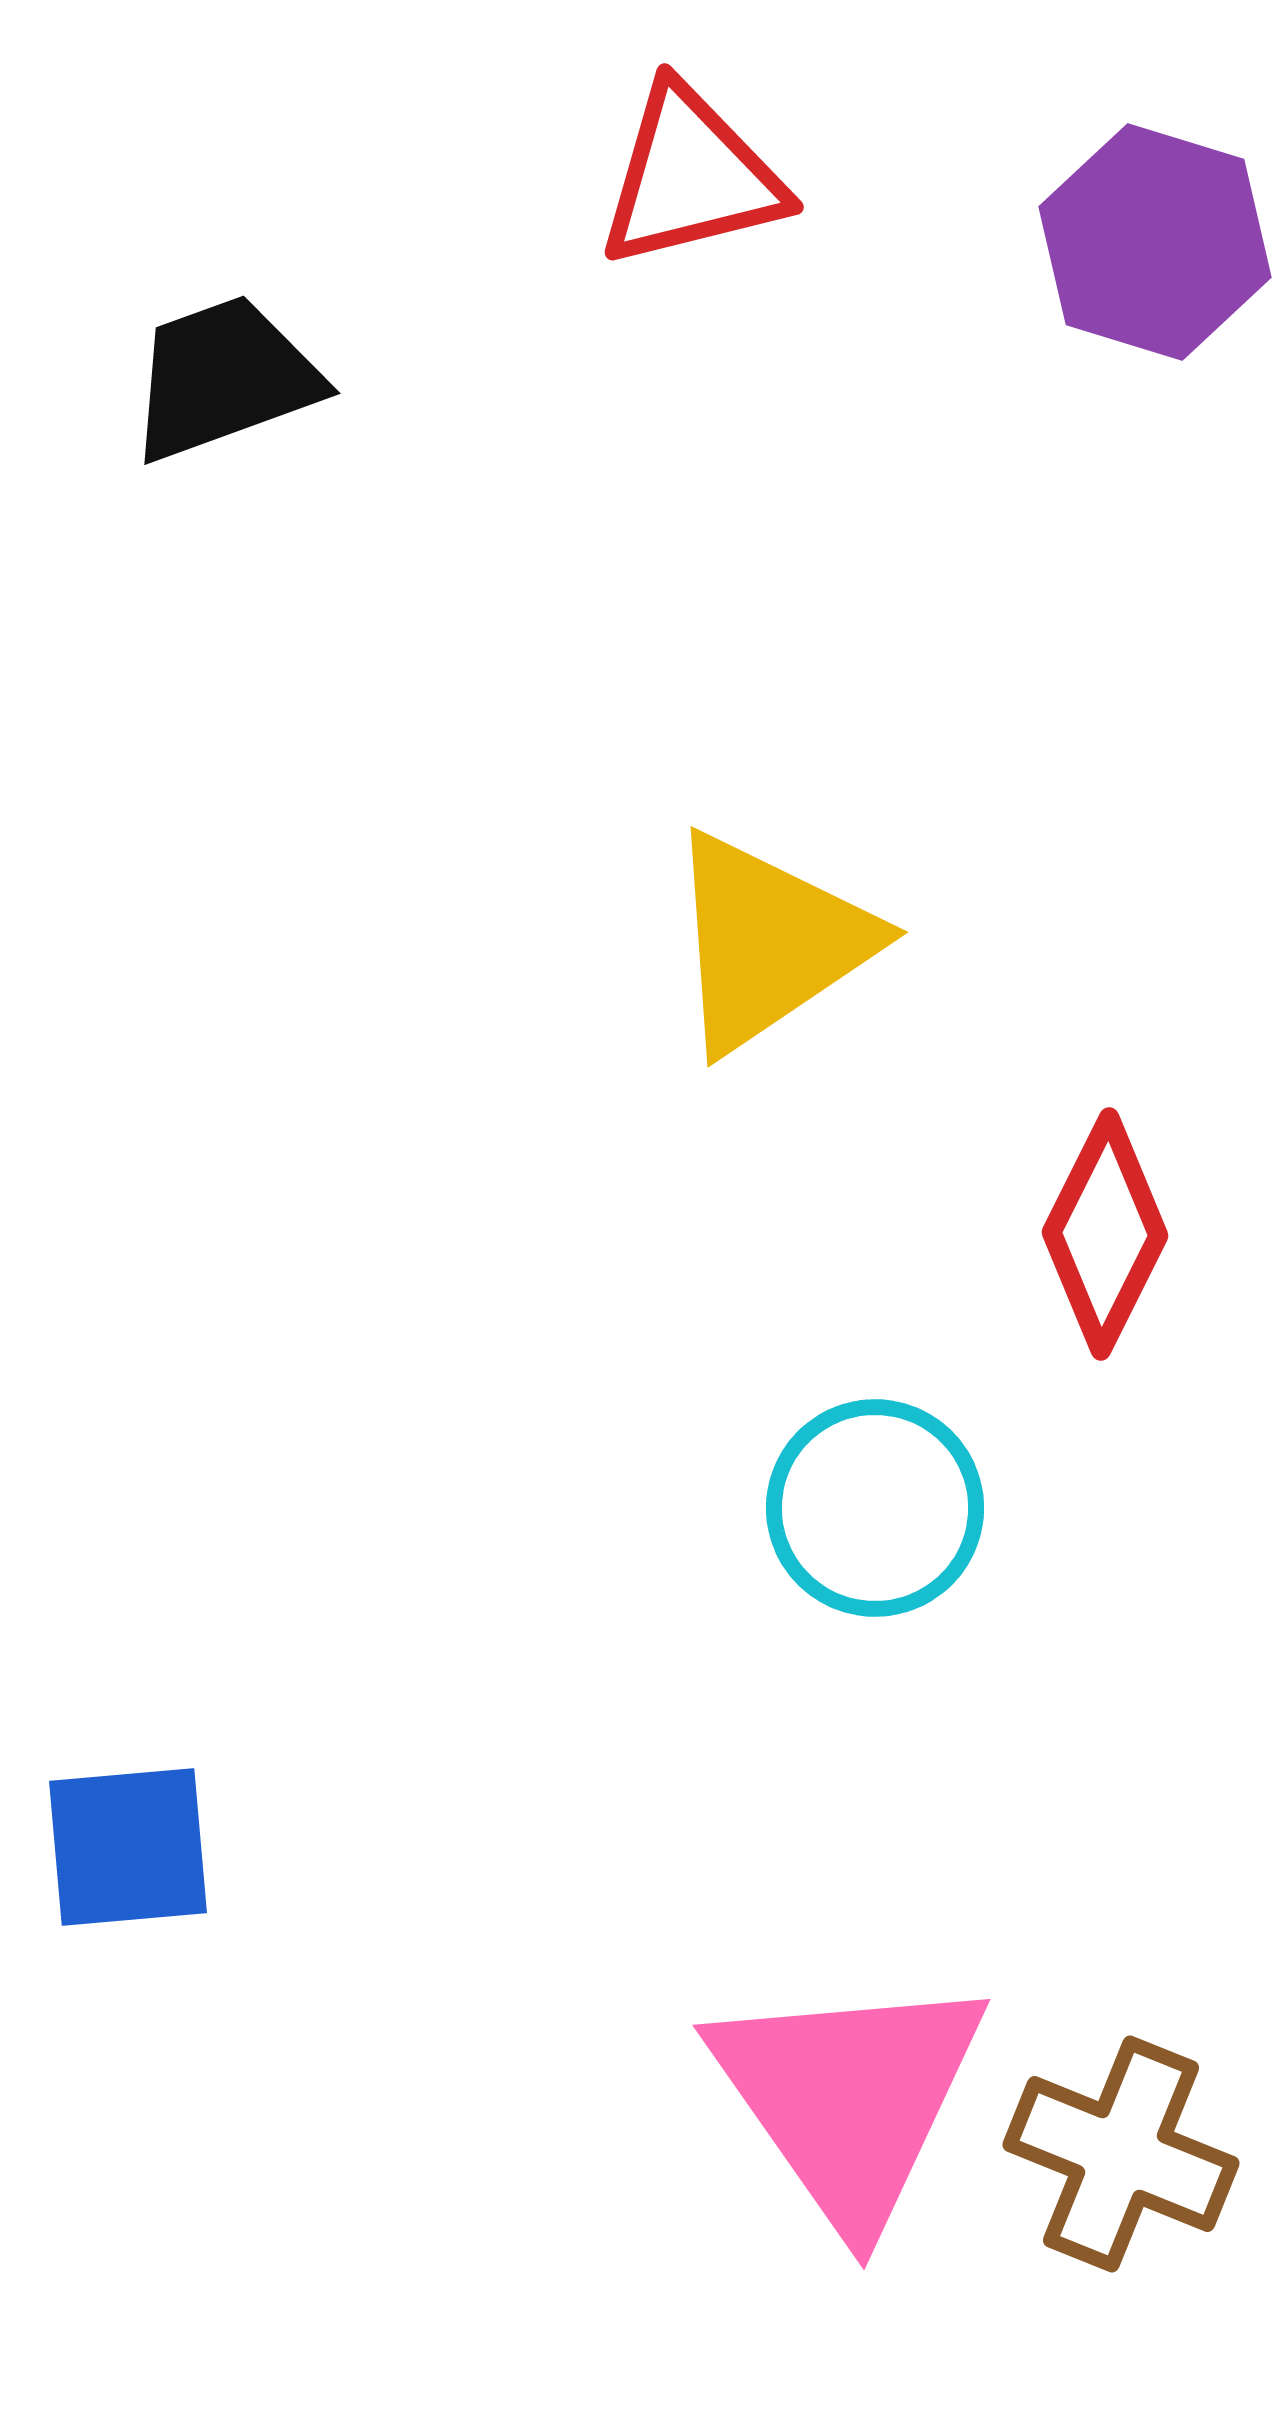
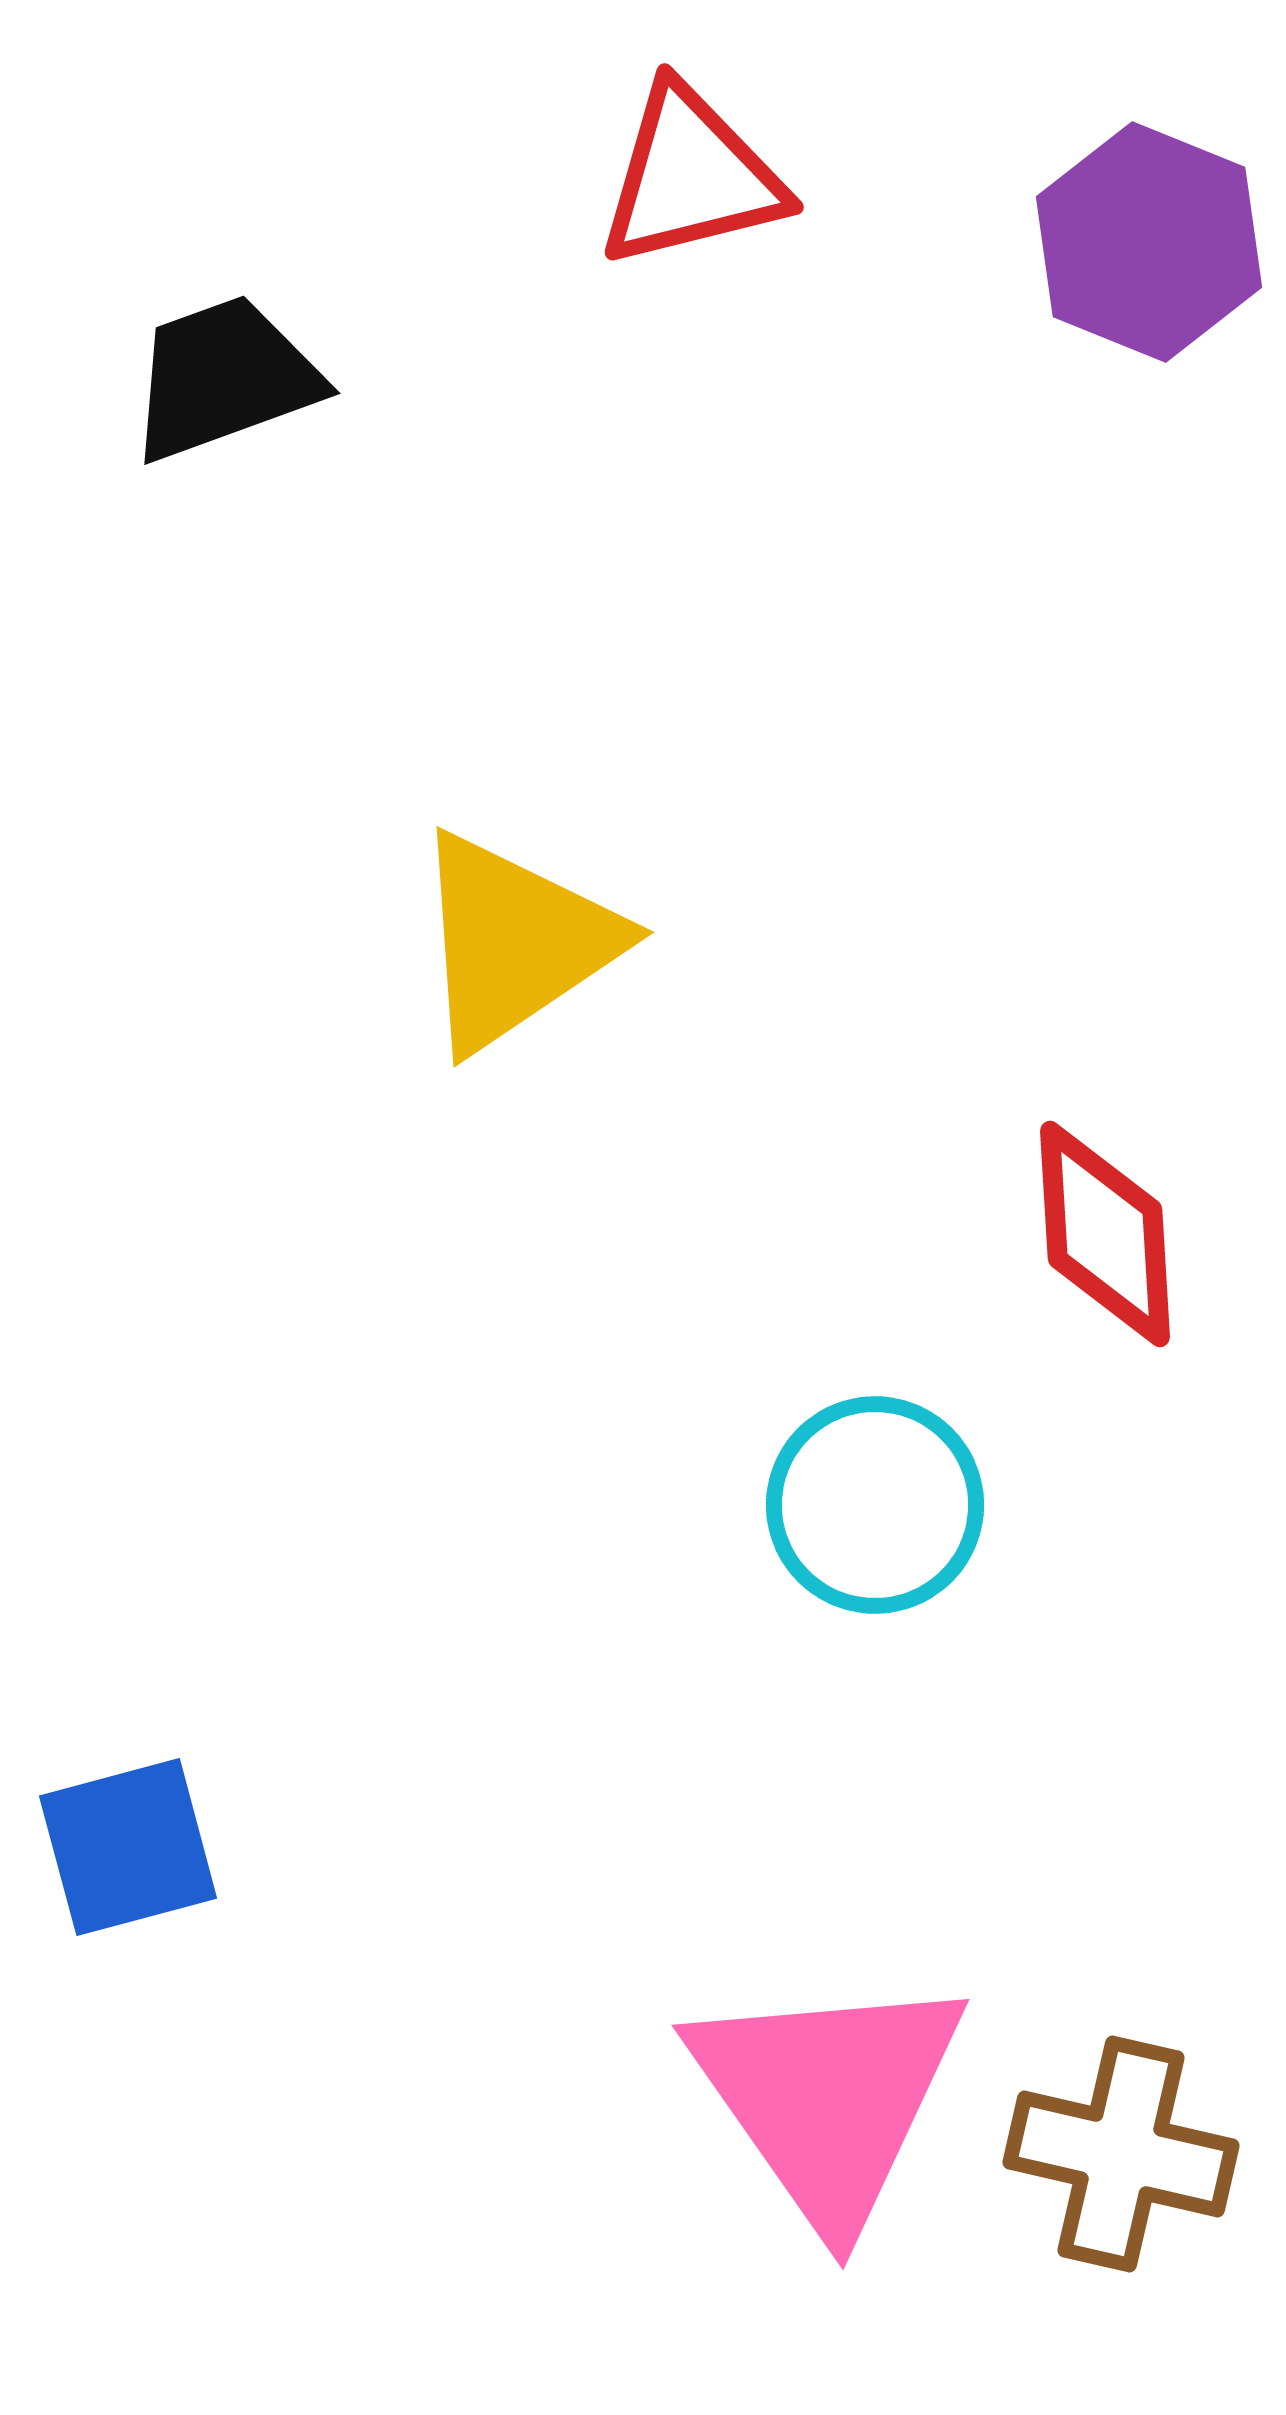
purple hexagon: moved 6 px left; rotated 5 degrees clockwise
yellow triangle: moved 254 px left
red diamond: rotated 30 degrees counterclockwise
cyan circle: moved 3 px up
blue square: rotated 10 degrees counterclockwise
pink triangle: moved 21 px left
brown cross: rotated 9 degrees counterclockwise
